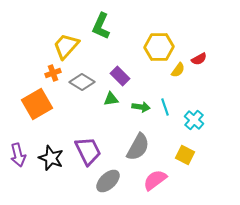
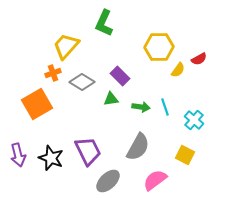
green L-shape: moved 3 px right, 3 px up
